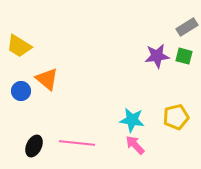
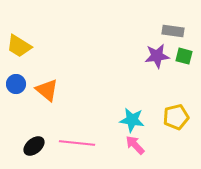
gray rectangle: moved 14 px left, 4 px down; rotated 40 degrees clockwise
orange triangle: moved 11 px down
blue circle: moved 5 px left, 7 px up
black ellipse: rotated 25 degrees clockwise
